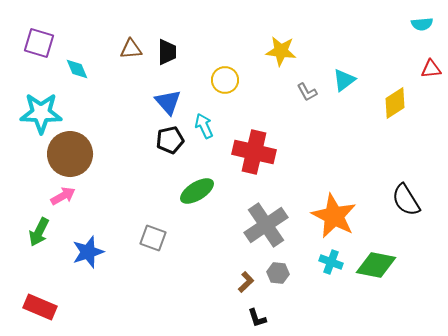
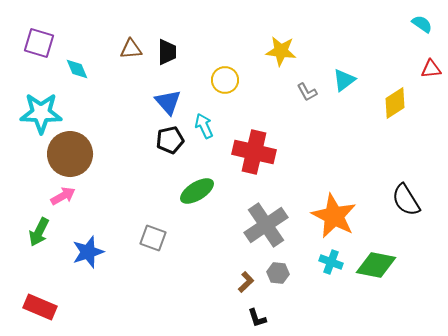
cyan semicircle: rotated 140 degrees counterclockwise
